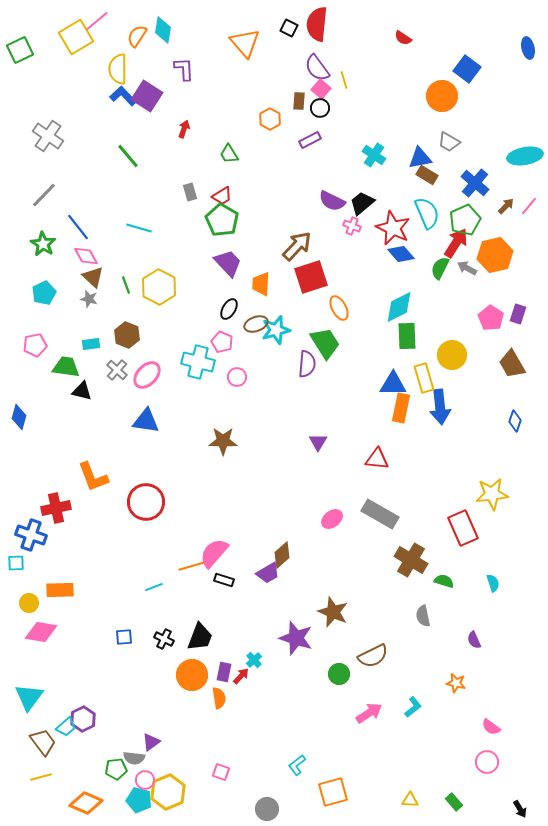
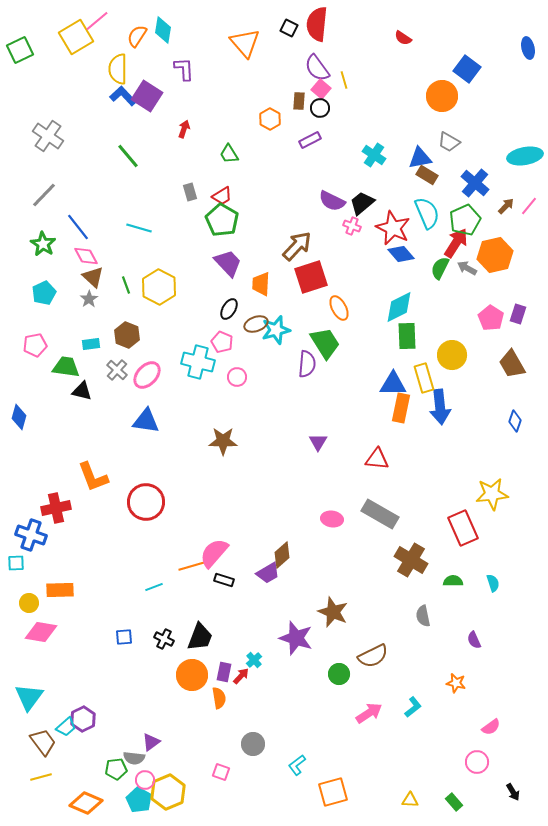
gray star at (89, 299): rotated 24 degrees clockwise
pink ellipse at (332, 519): rotated 45 degrees clockwise
green semicircle at (444, 581): moved 9 px right; rotated 18 degrees counterclockwise
pink semicircle at (491, 727): rotated 72 degrees counterclockwise
pink circle at (487, 762): moved 10 px left
cyan pentagon at (139, 800): rotated 15 degrees clockwise
gray circle at (267, 809): moved 14 px left, 65 px up
black arrow at (520, 809): moved 7 px left, 17 px up
